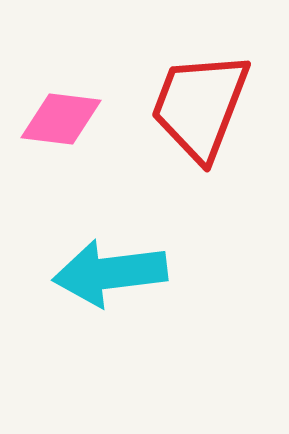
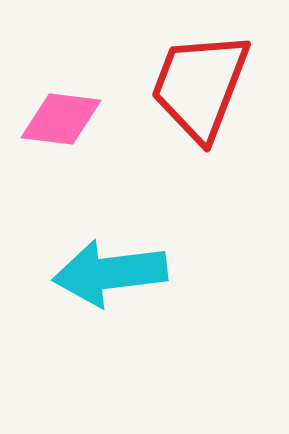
red trapezoid: moved 20 px up
